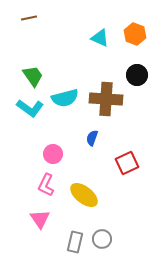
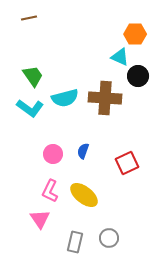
orange hexagon: rotated 20 degrees counterclockwise
cyan triangle: moved 20 px right, 19 px down
black circle: moved 1 px right, 1 px down
brown cross: moved 1 px left, 1 px up
blue semicircle: moved 9 px left, 13 px down
pink L-shape: moved 4 px right, 6 px down
gray circle: moved 7 px right, 1 px up
